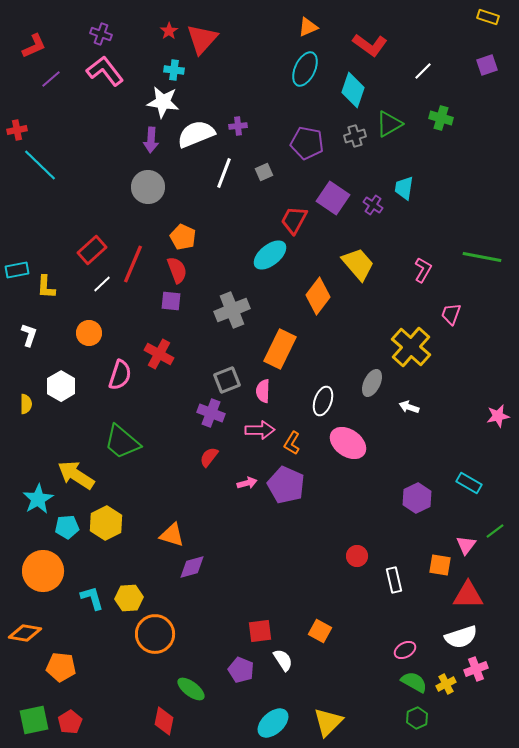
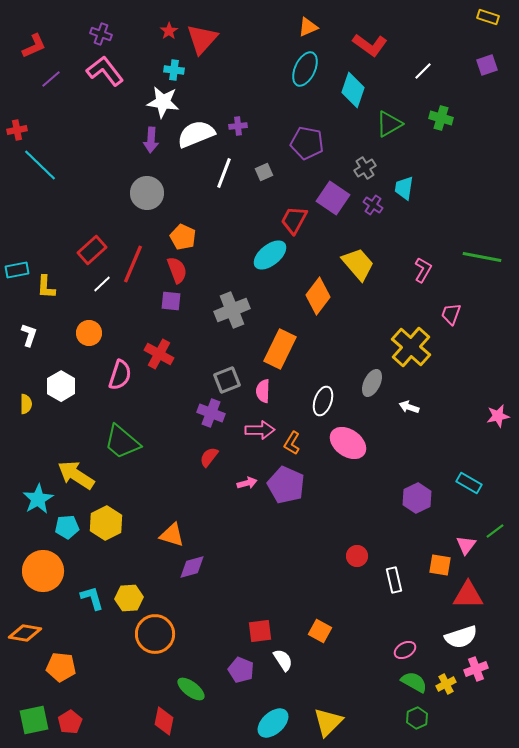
gray cross at (355, 136): moved 10 px right, 32 px down; rotated 15 degrees counterclockwise
gray circle at (148, 187): moved 1 px left, 6 px down
